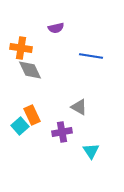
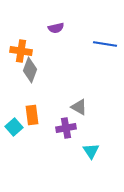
orange cross: moved 3 px down
blue line: moved 14 px right, 12 px up
gray diamond: rotated 45 degrees clockwise
orange rectangle: rotated 18 degrees clockwise
cyan square: moved 6 px left, 1 px down
purple cross: moved 4 px right, 4 px up
